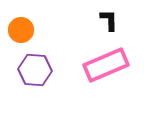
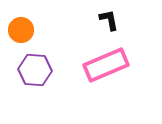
black L-shape: rotated 10 degrees counterclockwise
